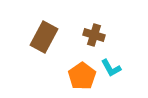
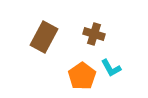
brown cross: moved 1 px up
